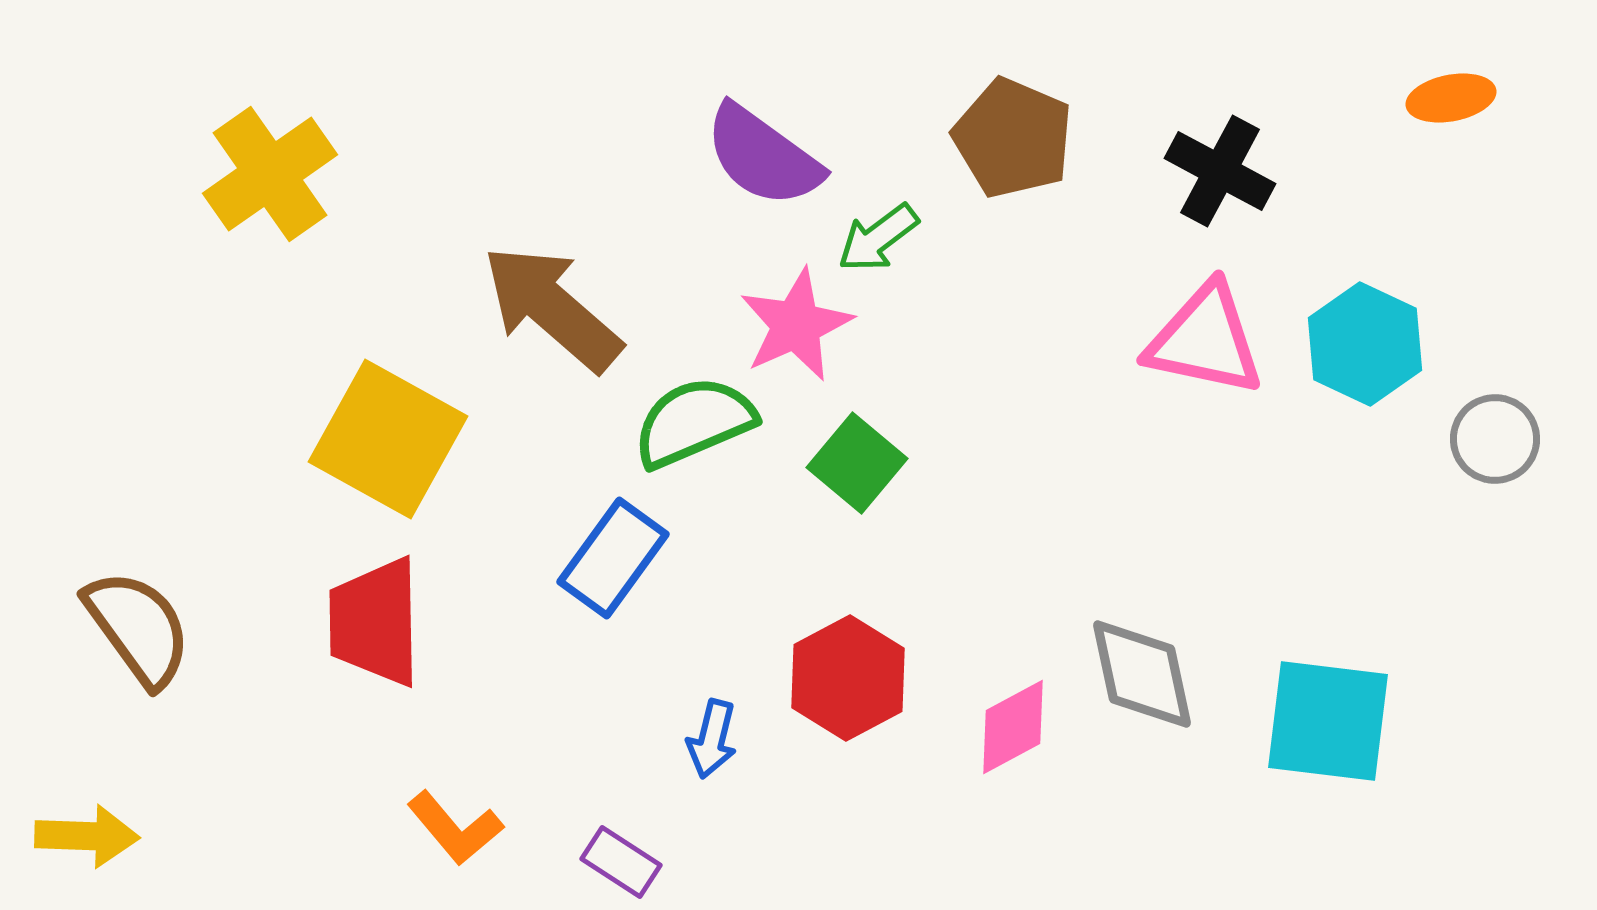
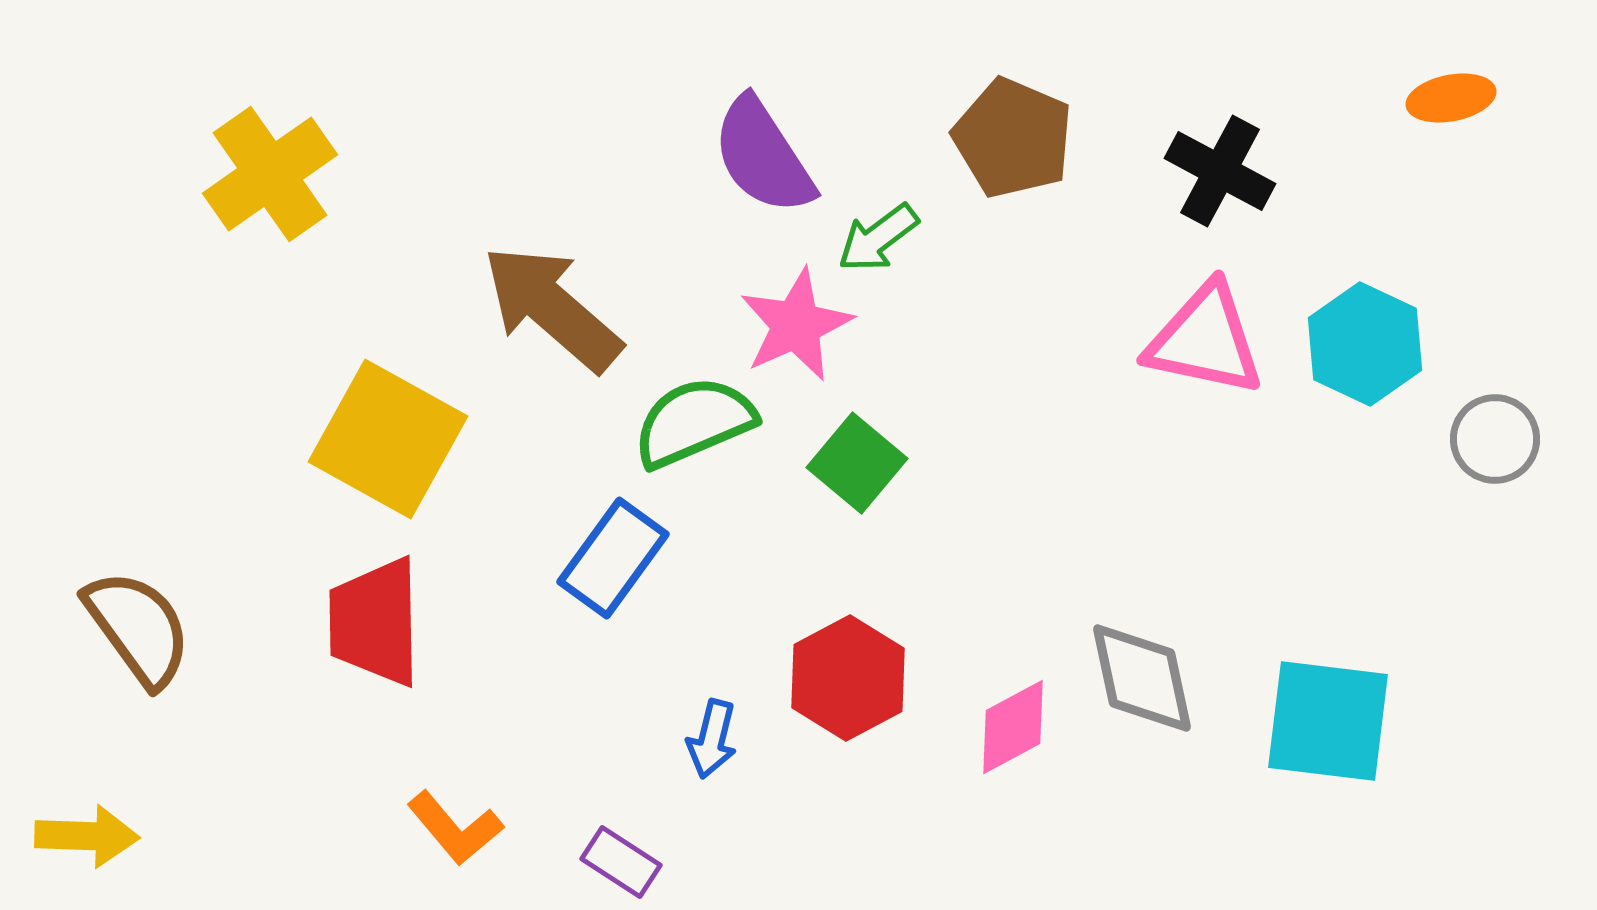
purple semicircle: rotated 21 degrees clockwise
gray diamond: moved 4 px down
